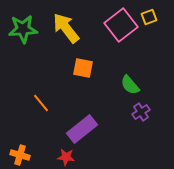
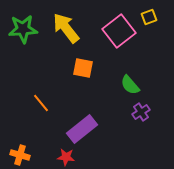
pink square: moved 2 px left, 6 px down
